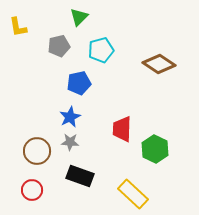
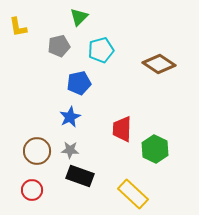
gray star: moved 8 px down
